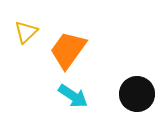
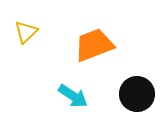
orange trapezoid: moved 26 px right, 5 px up; rotated 33 degrees clockwise
